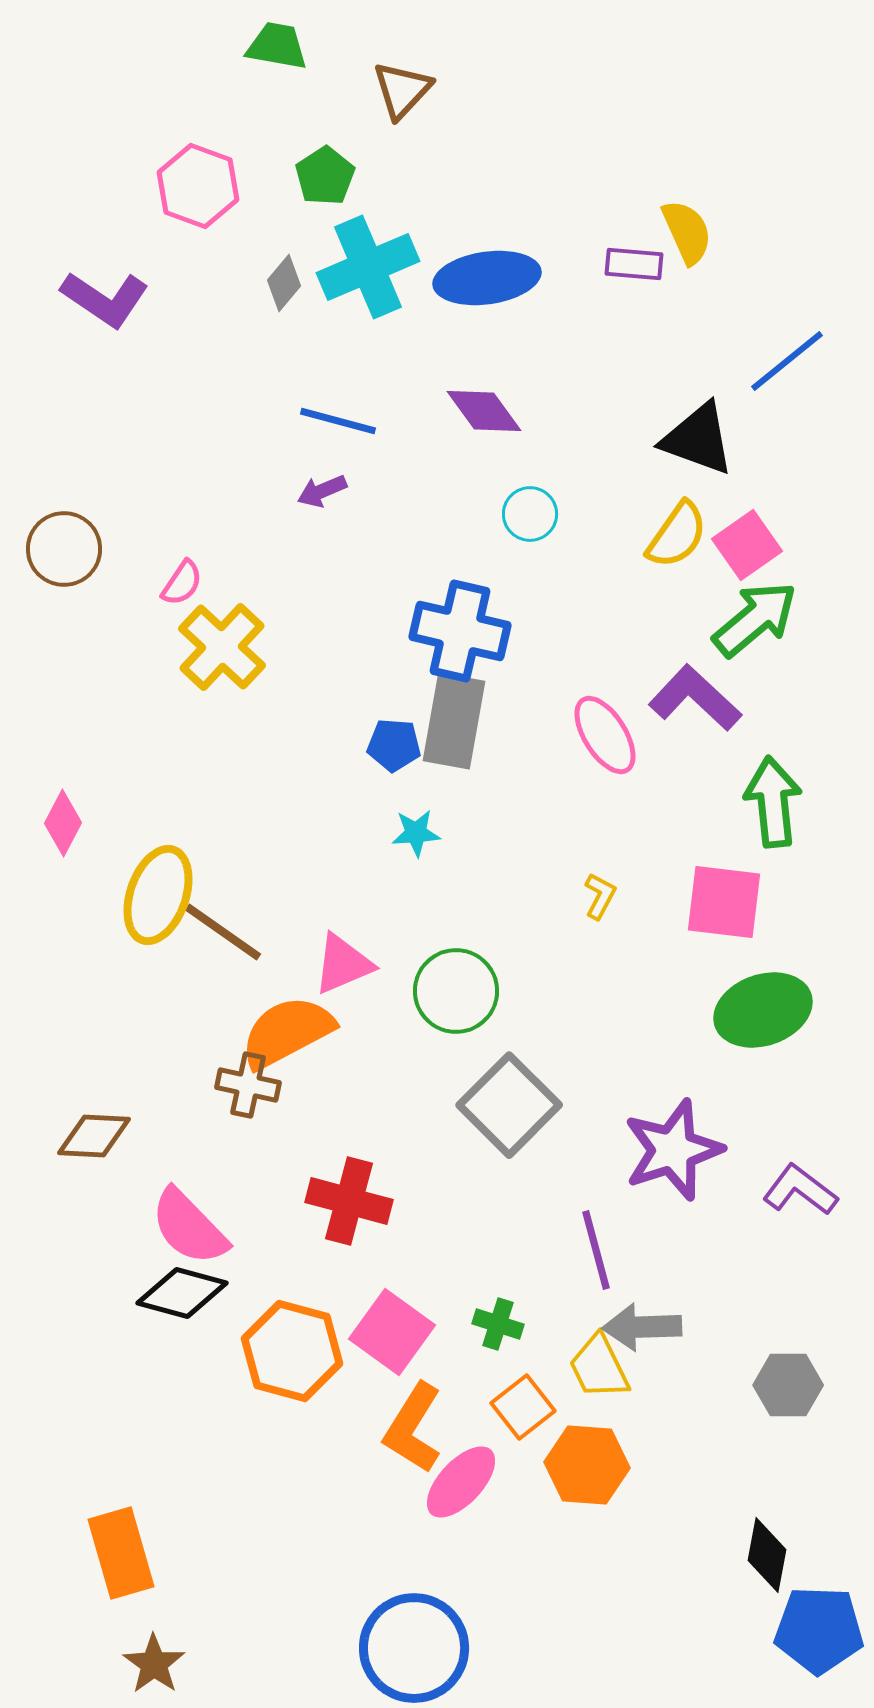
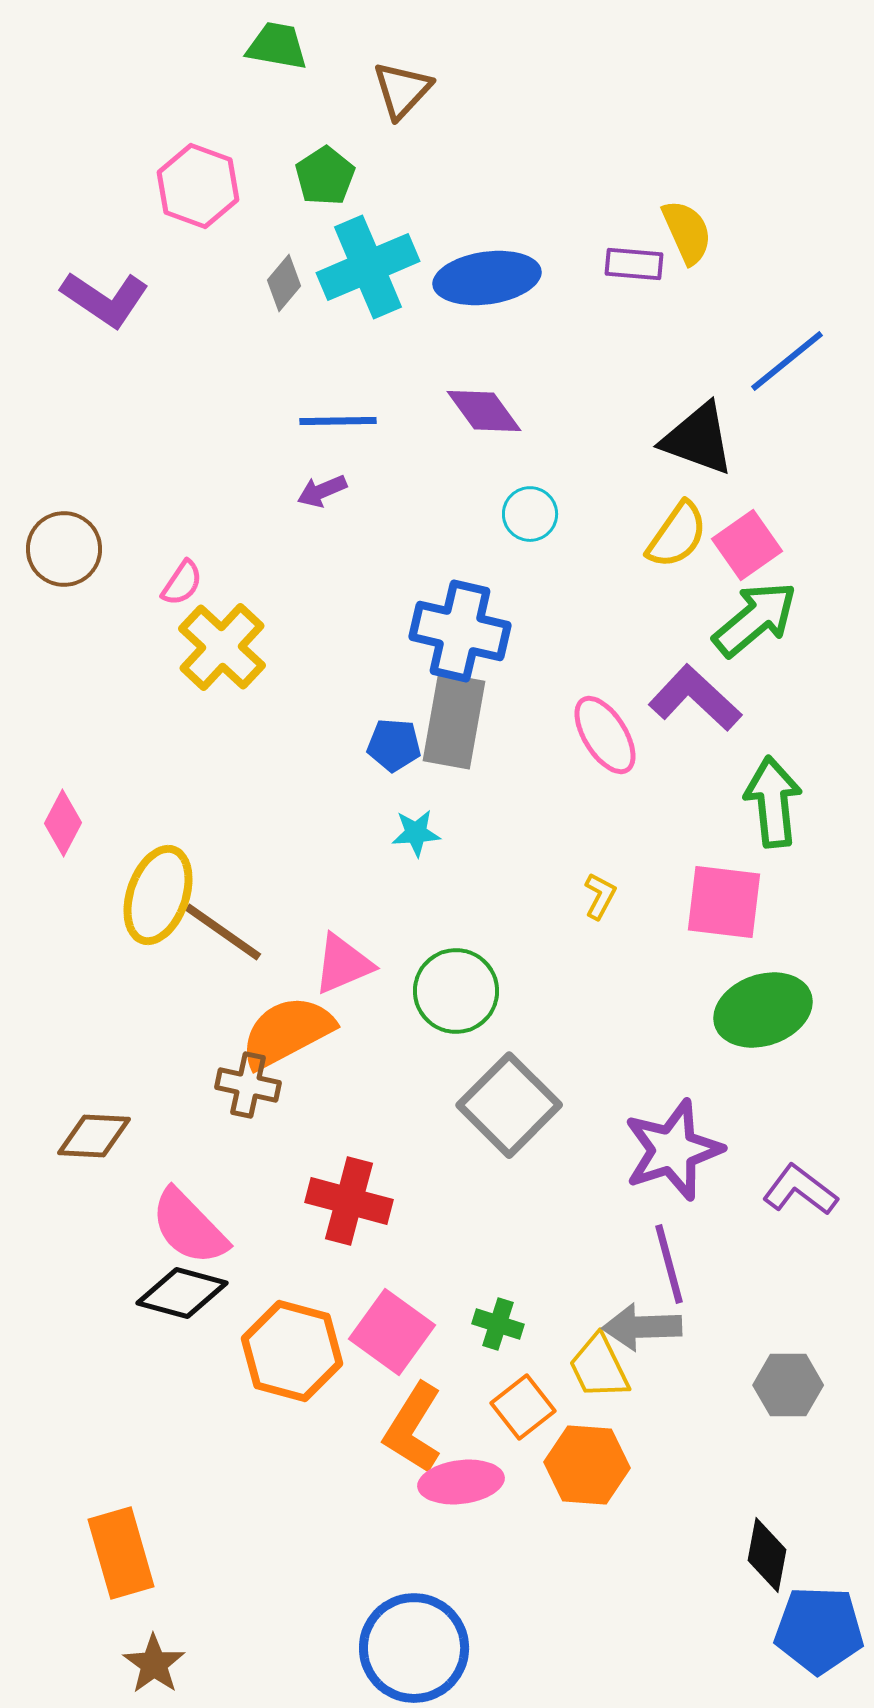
blue line at (338, 421): rotated 16 degrees counterclockwise
purple line at (596, 1250): moved 73 px right, 14 px down
pink ellipse at (461, 1482): rotated 40 degrees clockwise
